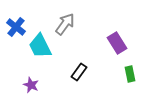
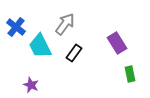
black rectangle: moved 5 px left, 19 px up
